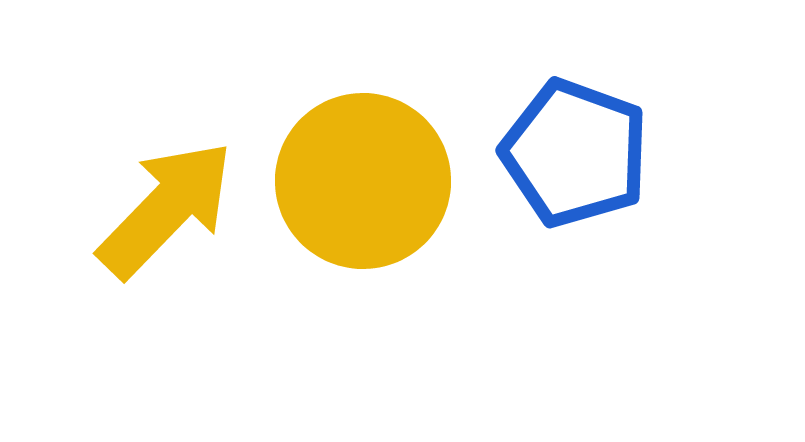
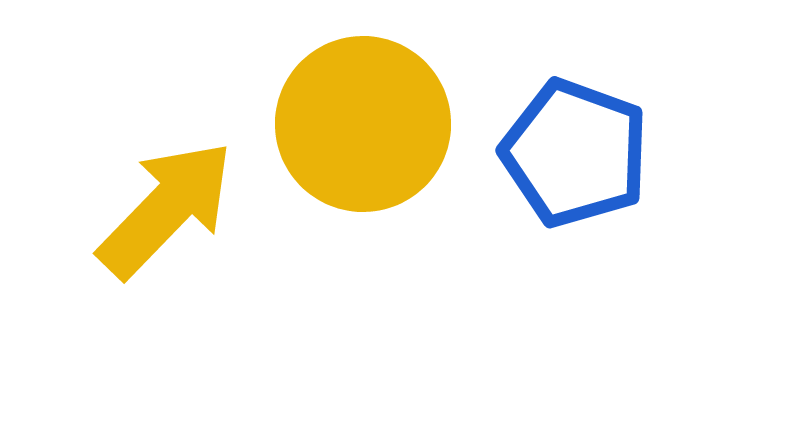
yellow circle: moved 57 px up
